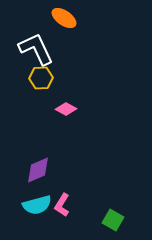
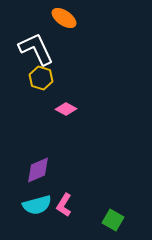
yellow hexagon: rotated 20 degrees clockwise
pink L-shape: moved 2 px right
